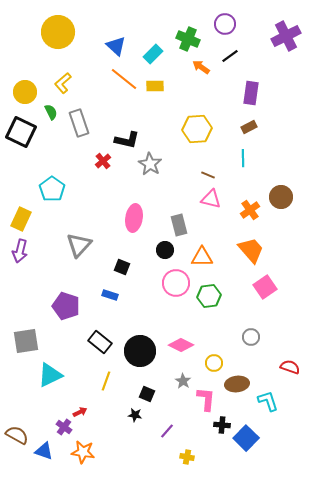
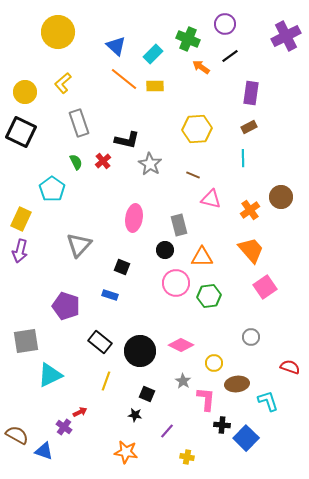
green semicircle at (51, 112): moved 25 px right, 50 px down
brown line at (208, 175): moved 15 px left
orange star at (83, 452): moved 43 px right
